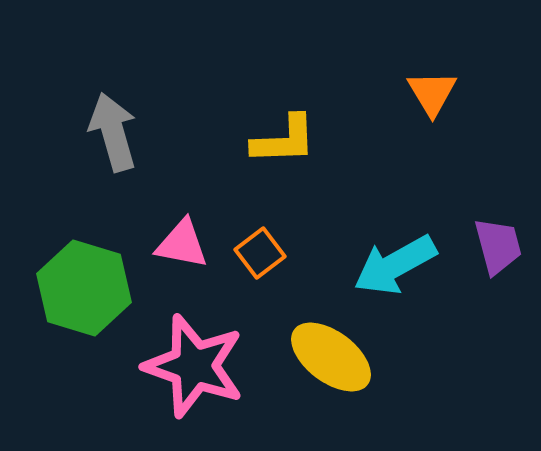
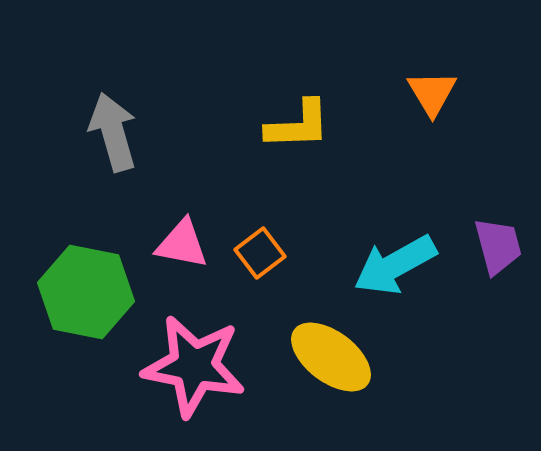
yellow L-shape: moved 14 px right, 15 px up
green hexagon: moved 2 px right, 4 px down; rotated 6 degrees counterclockwise
pink star: rotated 8 degrees counterclockwise
